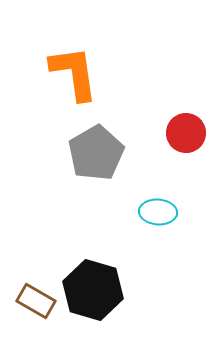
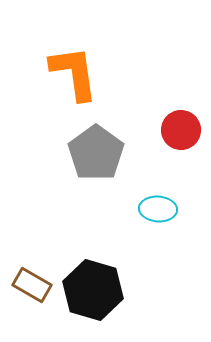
red circle: moved 5 px left, 3 px up
gray pentagon: rotated 6 degrees counterclockwise
cyan ellipse: moved 3 px up
brown rectangle: moved 4 px left, 16 px up
